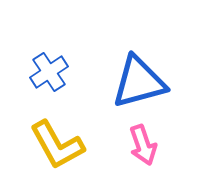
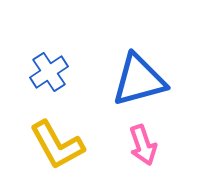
blue triangle: moved 2 px up
